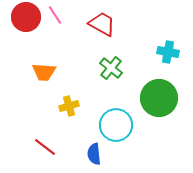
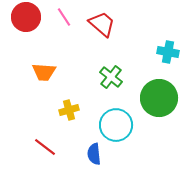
pink line: moved 9 px right, 2 px down
red trapezoid: rotated 12 degrees clockwise
green cross: moved 9 px down
yellow cross: moved 4 px down
